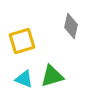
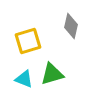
yellow square: moved 6 px right
green triangle: moved 2 px up
